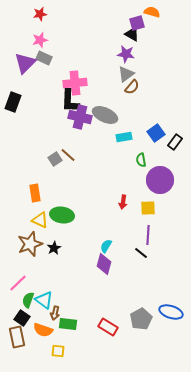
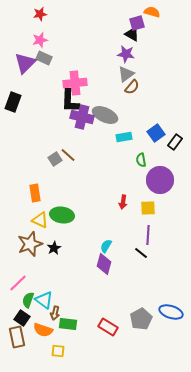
purple cross at (80, 117): moved 2 px right
